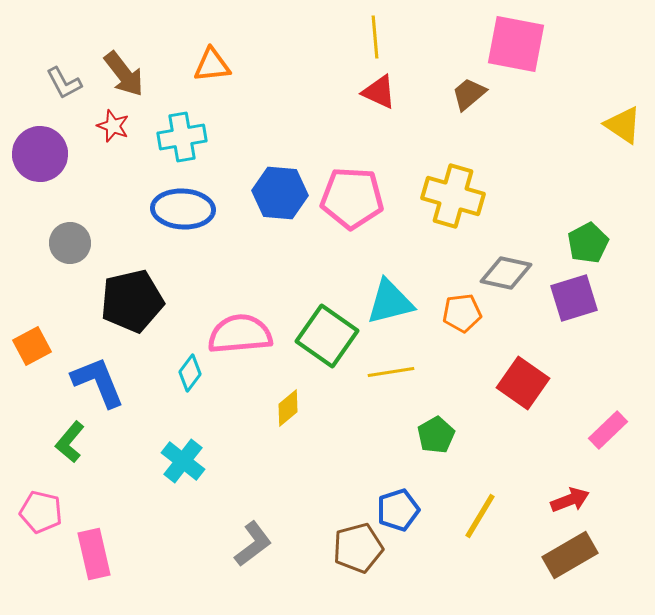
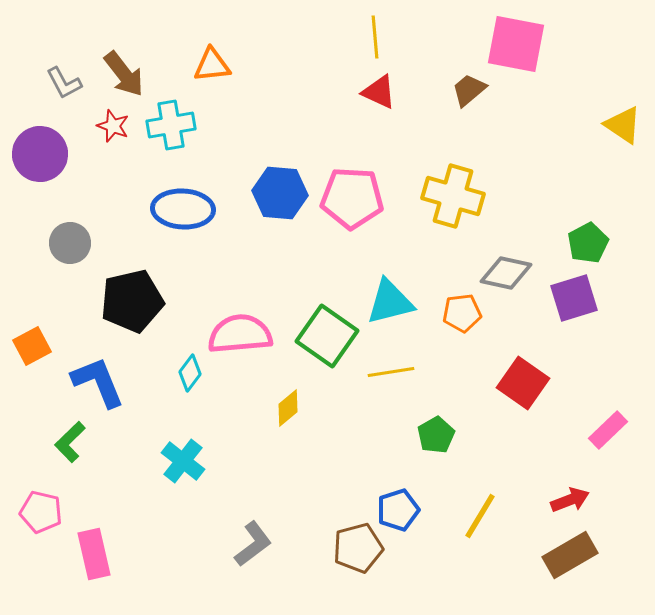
brown trapezoid at (469, 94): moved 4 px up
cyan cross at (182, 137): moved 11 px left, 12 px up
green L-shape at (70, 442): rotated 6 degrees clockwise
